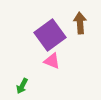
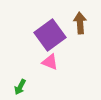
pink triangle: moved 2 px left, 1 px down
green arrow: moved 2 px left, 1 px down
